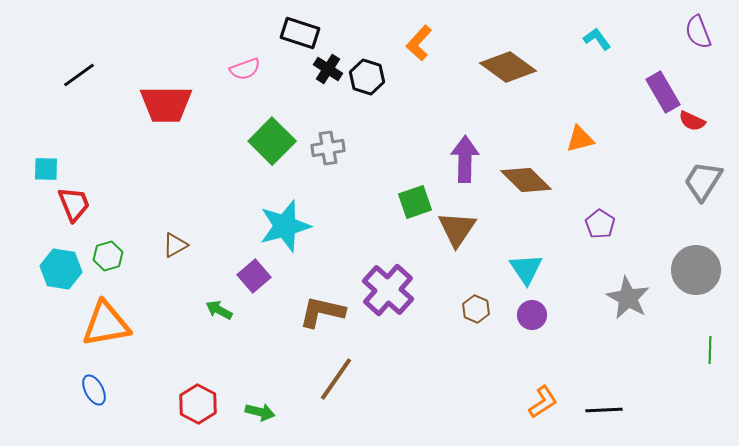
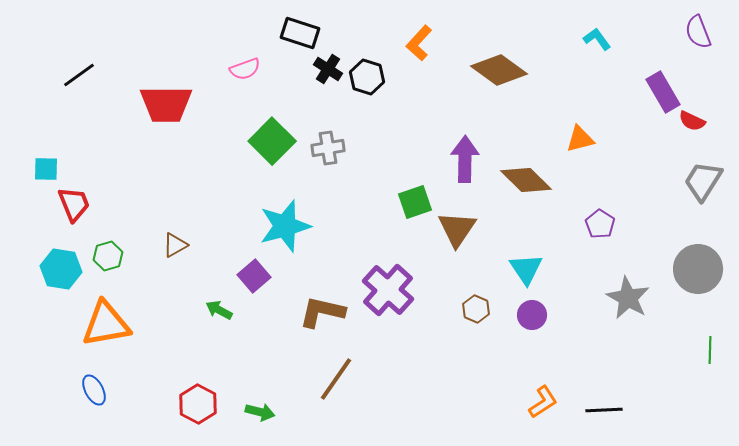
brown diamond at (508, 67): moved 9 px left, 3 px down
gray circle at (696, 270): moved 2 px right, 1 px up
